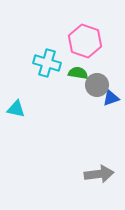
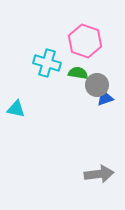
blue triangle: moved 6 px left
